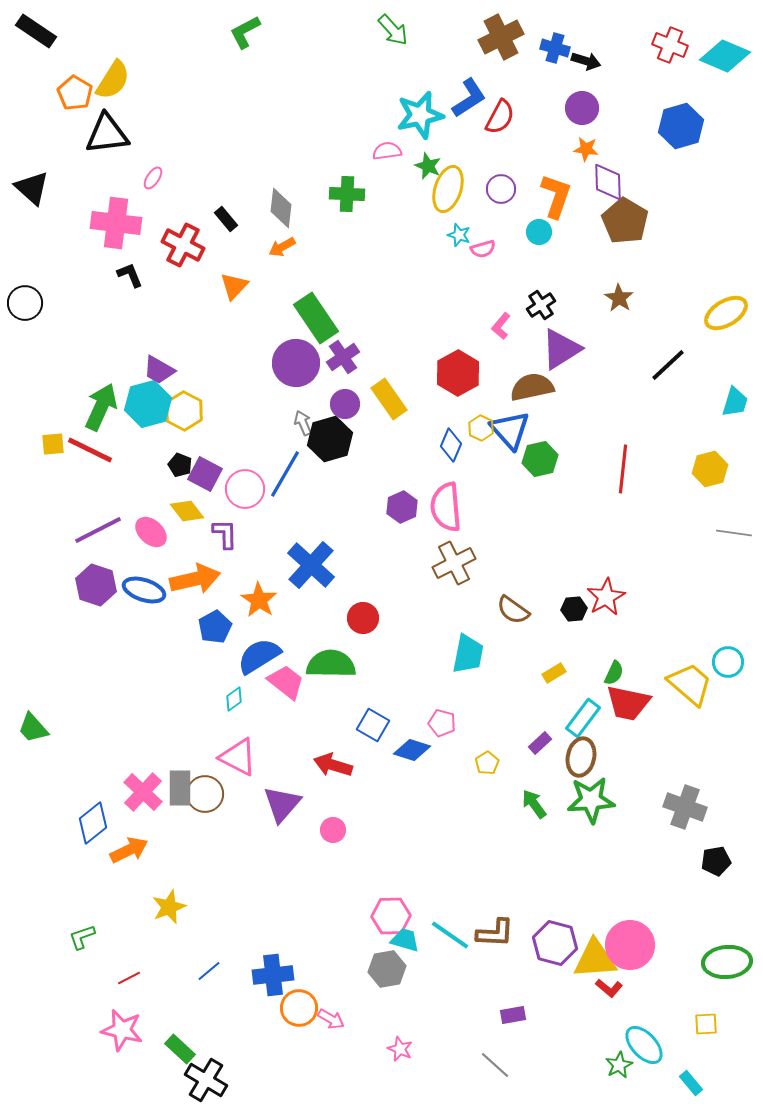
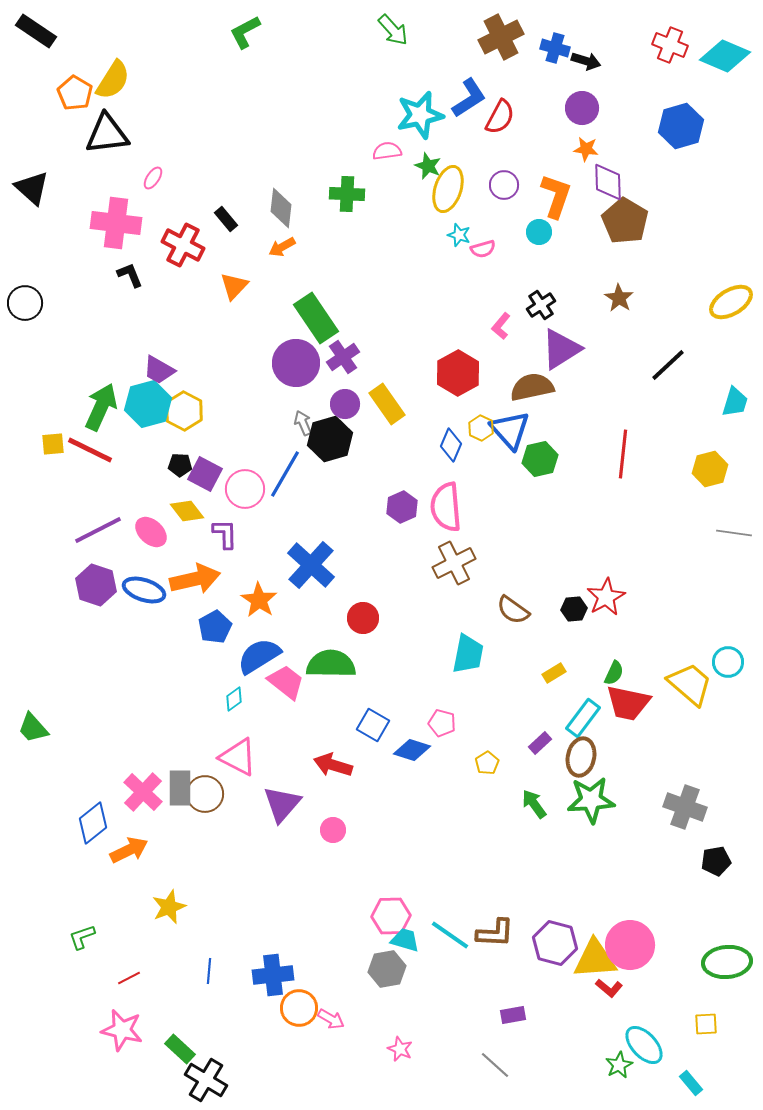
purple circle at (501, 189): moved 3 px right, 4 px up
yellow ellipse at (726, 313): moved 5 px right, 11 px up
yellow rectangle at (389, 399): moved 2 px left, 5 px down
black pentagon at (180, 465): rotated 20 degrees counterclockwise
red line at (623, 469): moved 15 px up
blue line at (209, 971): rotated 45 degrees counterclockwise
